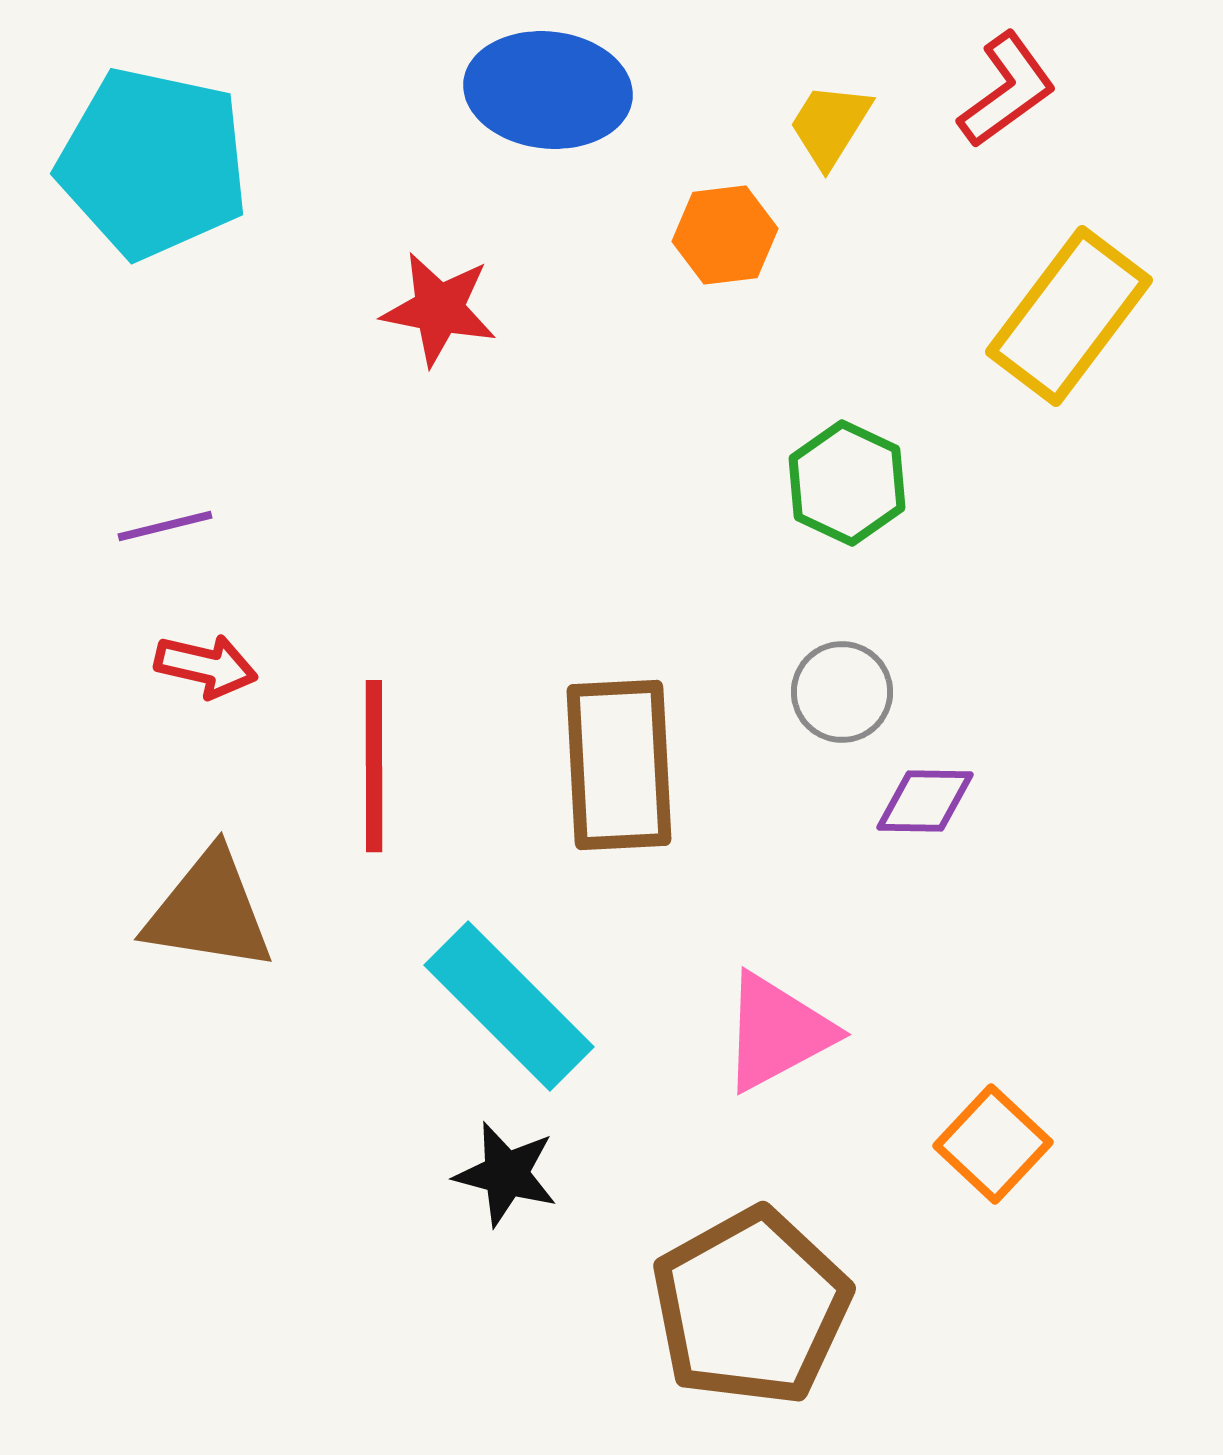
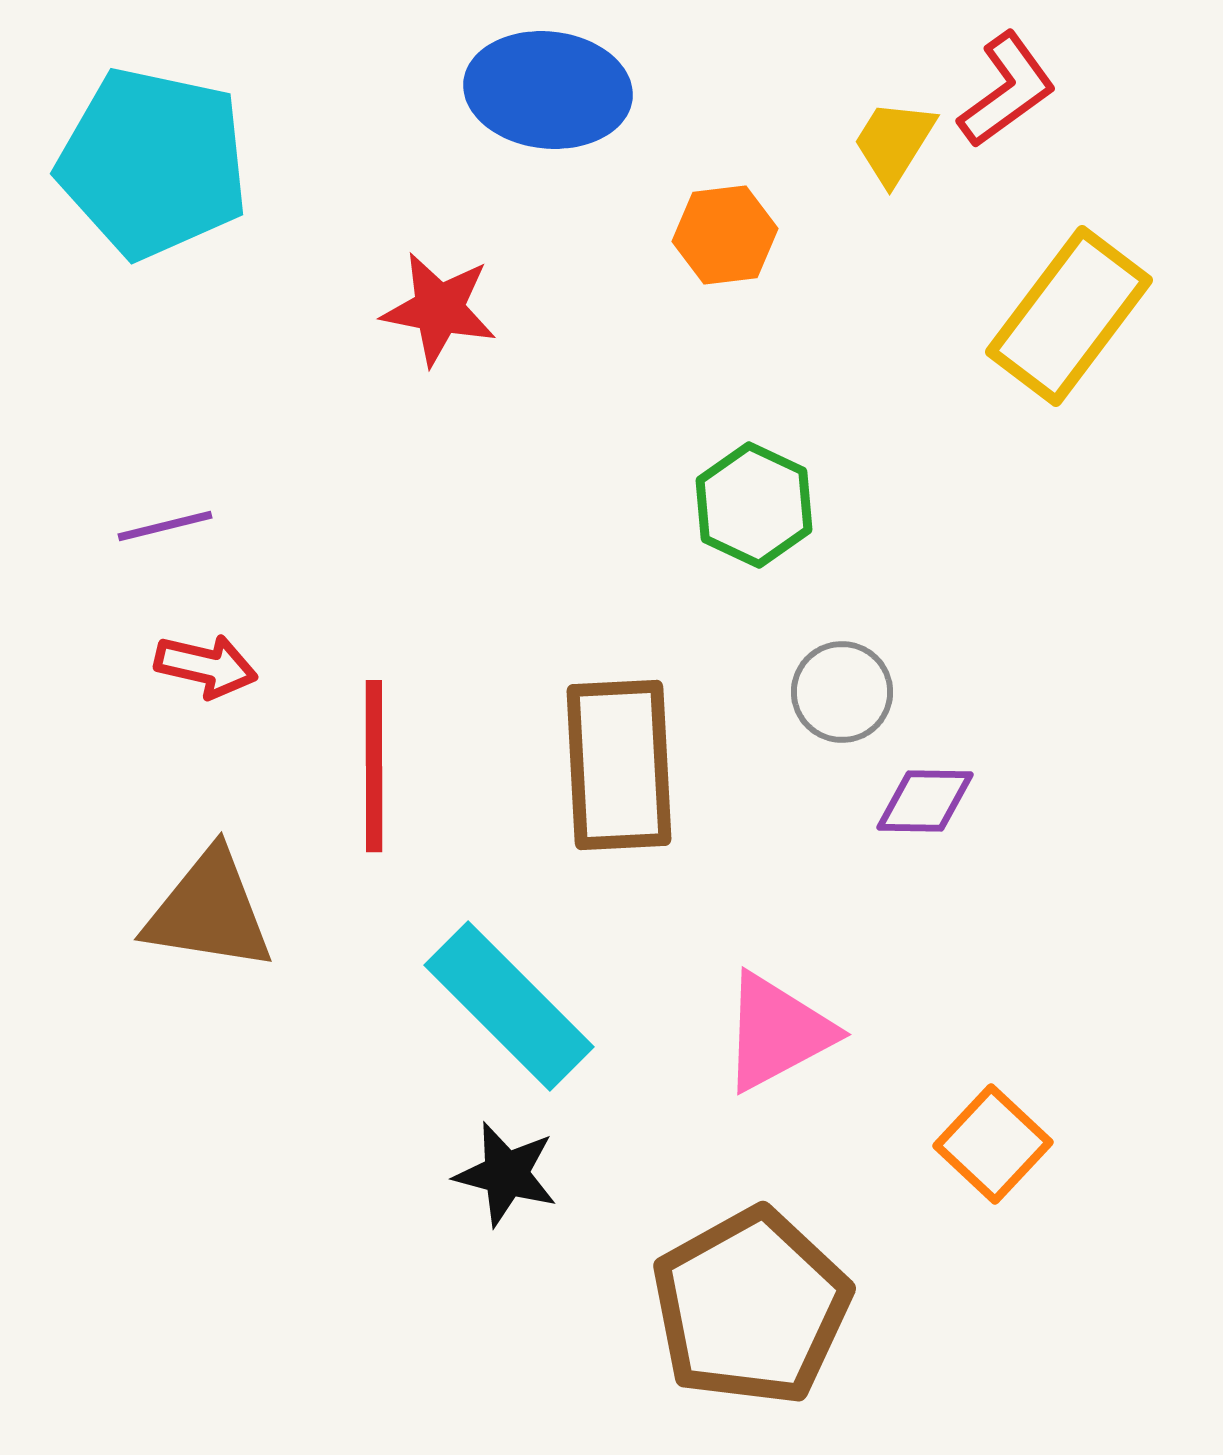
yellow trapezoid: moved 64 px right, 17 px down
green hexagon: moved 93 px left, 22 px down
